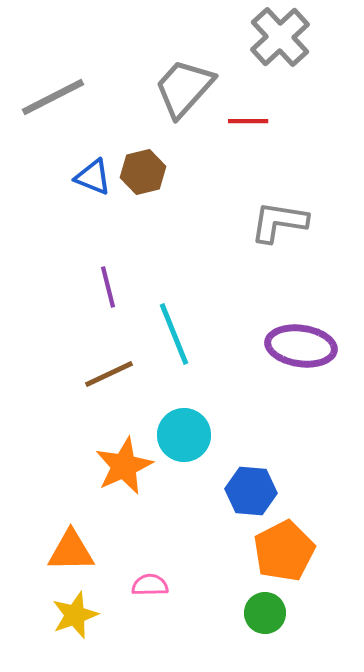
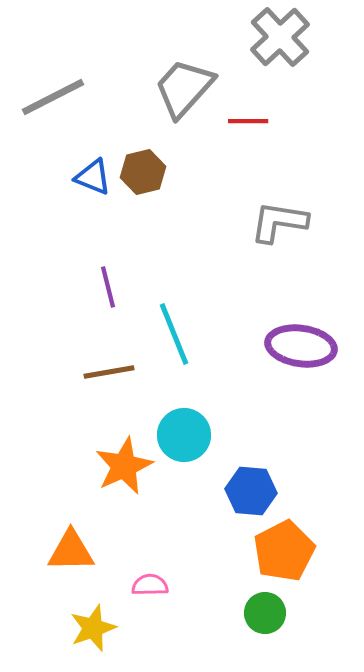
brown line: moved 2 px up; rotated 15 degrees clockwise
yellow star: moved 18 px right, 13 px down
